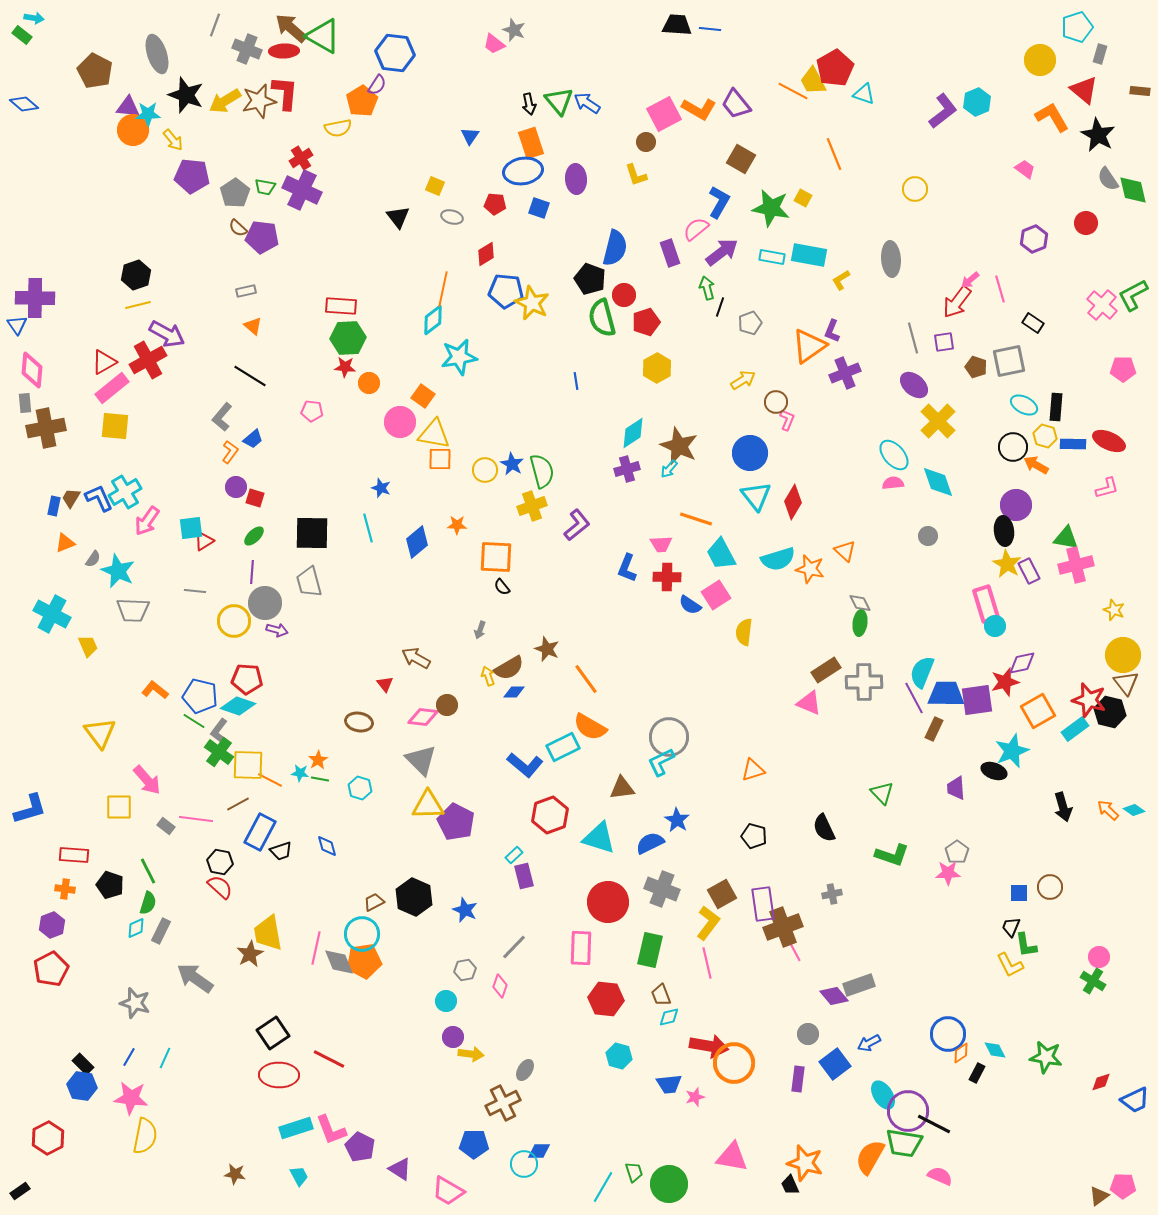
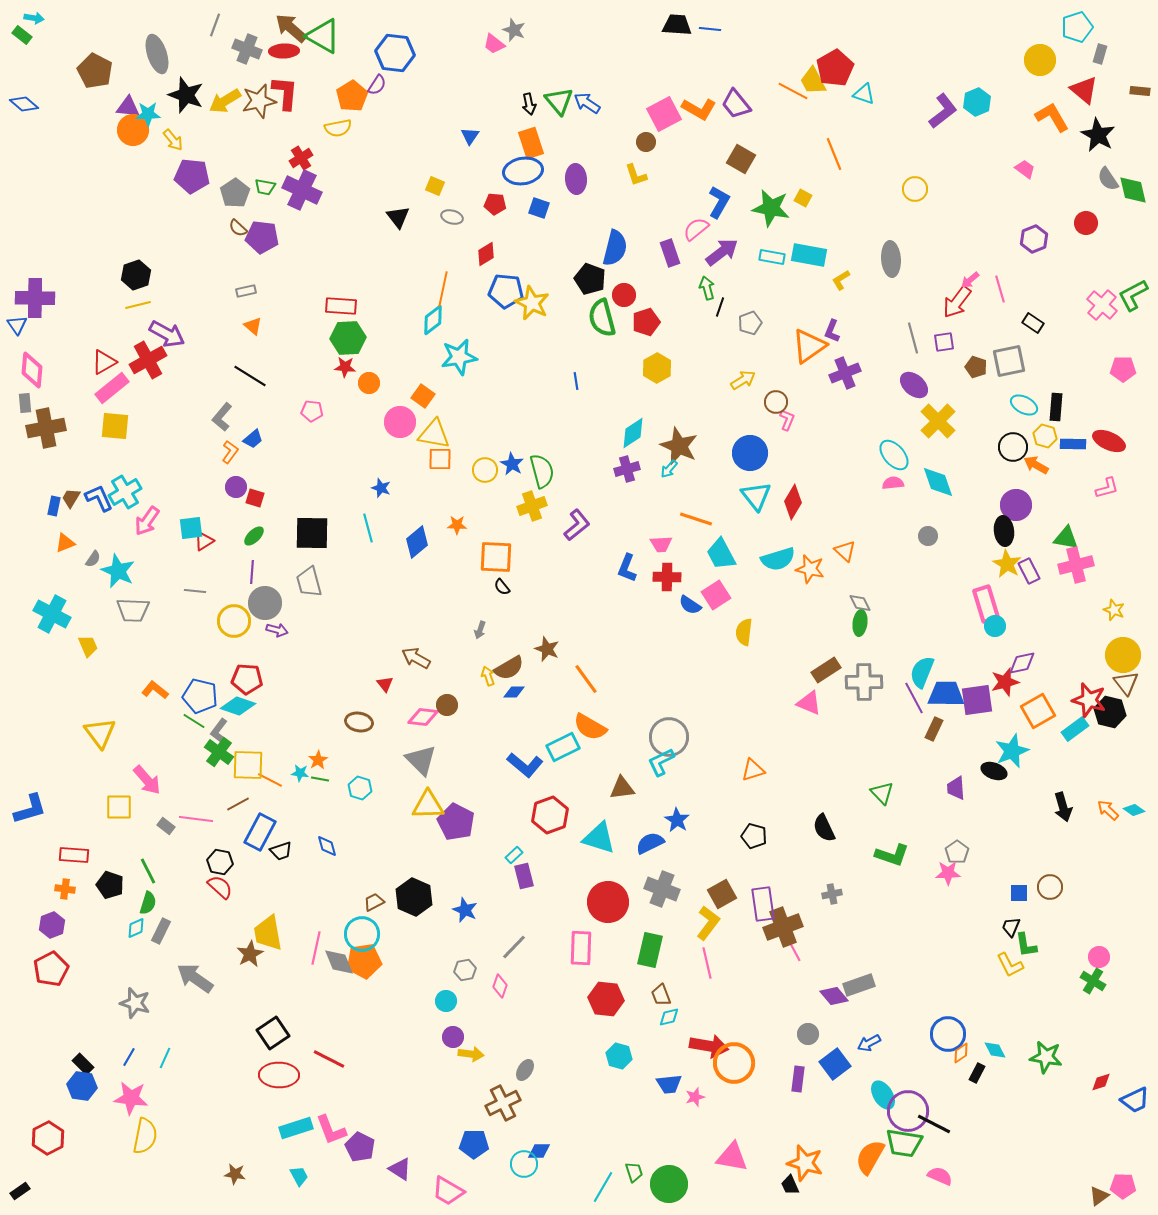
orange pentagon at (362, 101): moved 10 px left, 5 px up
